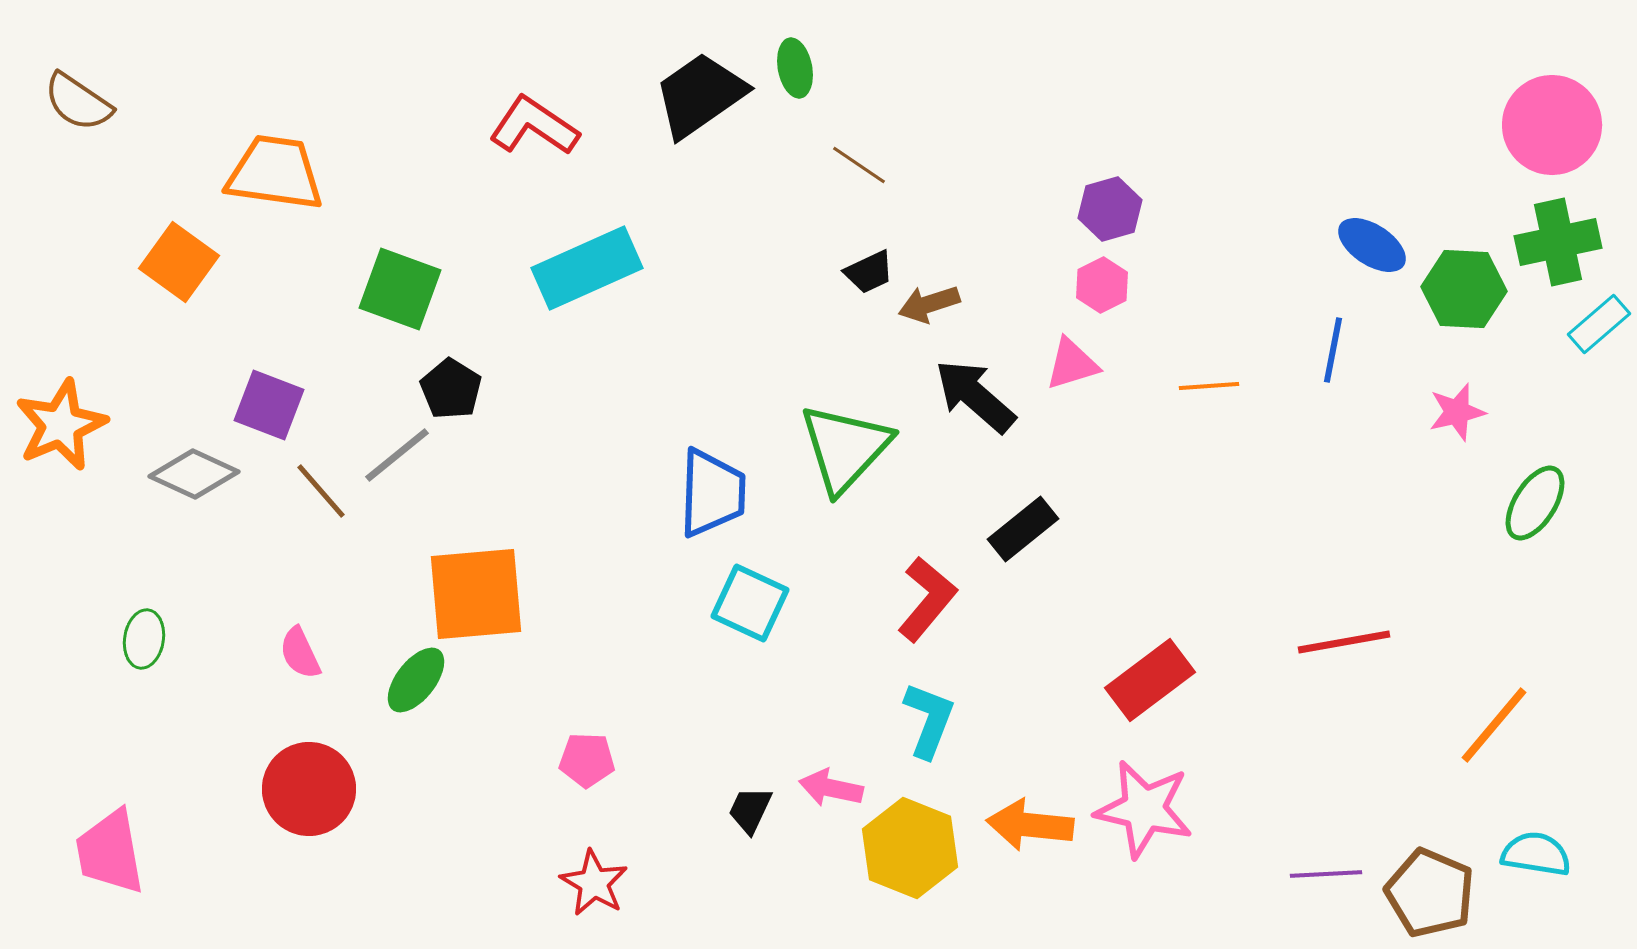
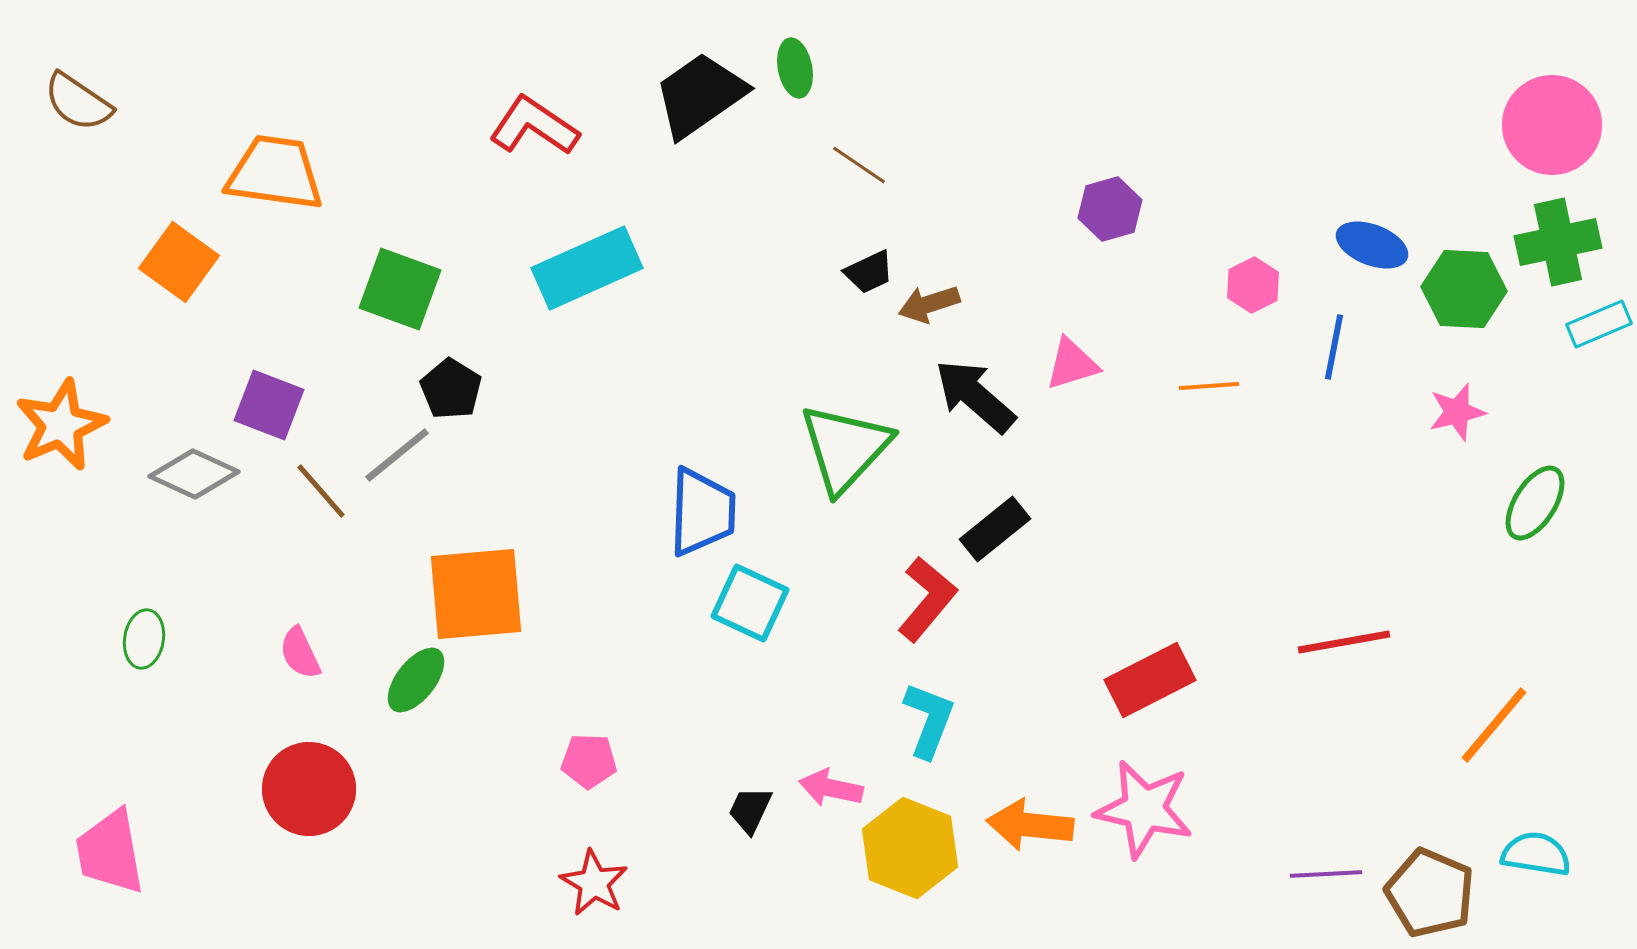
blue ellipse at (1372, 245): rotated 12 degrees counterclockwise
pink hexagon at (1102, 285): moved 151 px right
cyan rectangle at (1599, 324): rotated 18 degrees clockwise
blue line at (1333, 350): moved 1 px right, 3 px up
blue trapezoid at (712, 493): moved 10 px left, 19 px down
black rectangle at (1023, 529): moved 28 px left
red rectangle at (1150, 680): rotated 10 degrees clockwise
pink pentagon at (587, 760): moved 2 px right, 1 px down
